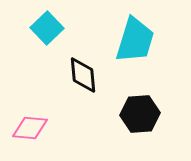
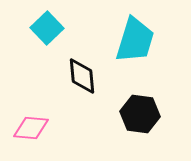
black diamond: moved 1 px left, 1 px down
black hexagon: rotated 12 degrees clockwise
pink diamond: moved 1 px right
